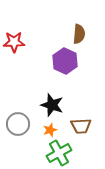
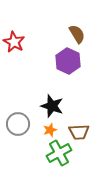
brown semicircle: moved 2 px left; rotated 36 degrees counterclockwise
red star: rotated 30 degrees clockwise
purple hexagon: moved 3 px right
black star: moved 1 px down
brown trapezoid: moved 2 px left, 6 px down
